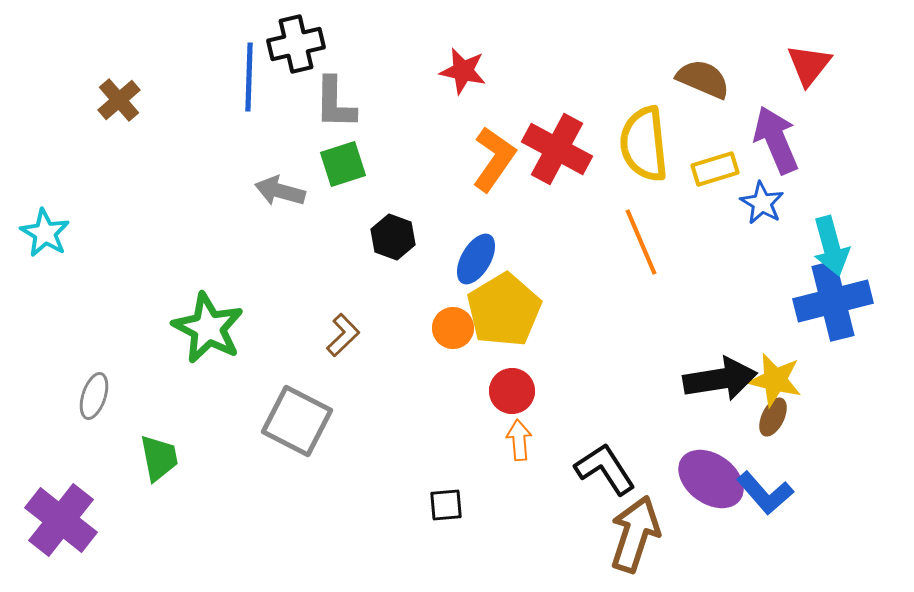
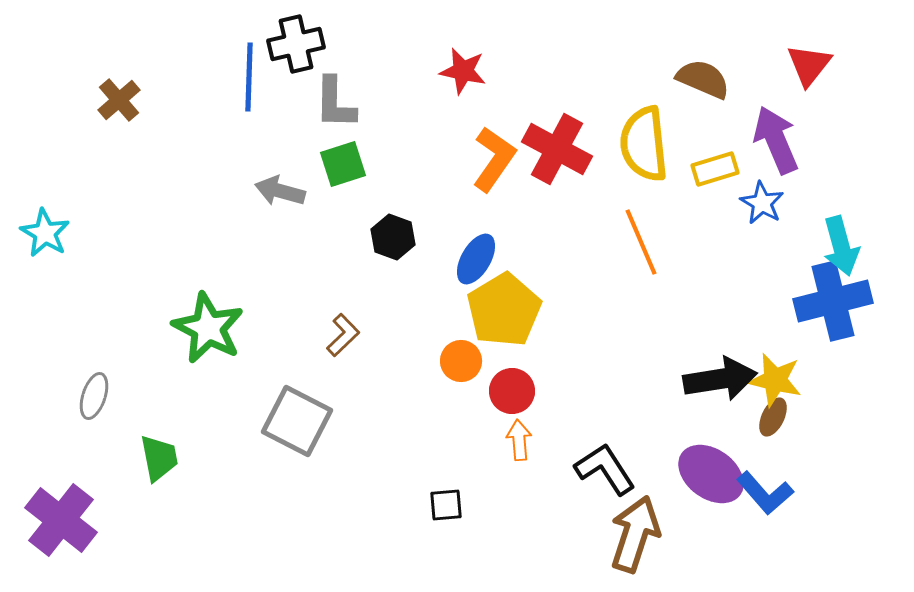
cyan arrow: moved 10 px right
orange circle: moved 8 px right, 33 px down
purple ellipse: moved 5 px up
